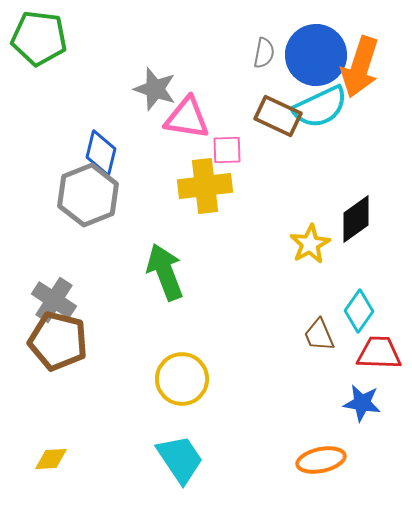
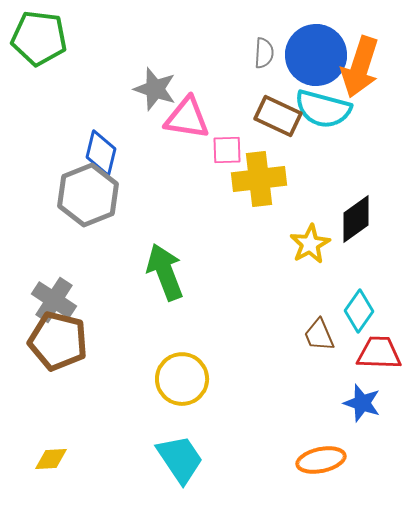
gray semicircle: rotated 8 degrees counterclockwise
cyan semicircle: moved 3 px right, 2 px down; rotated 40 degrees clockwise
yellow cross: moved 54 px right, 7 px up
blue star: rotated 9 degrees clockwise
